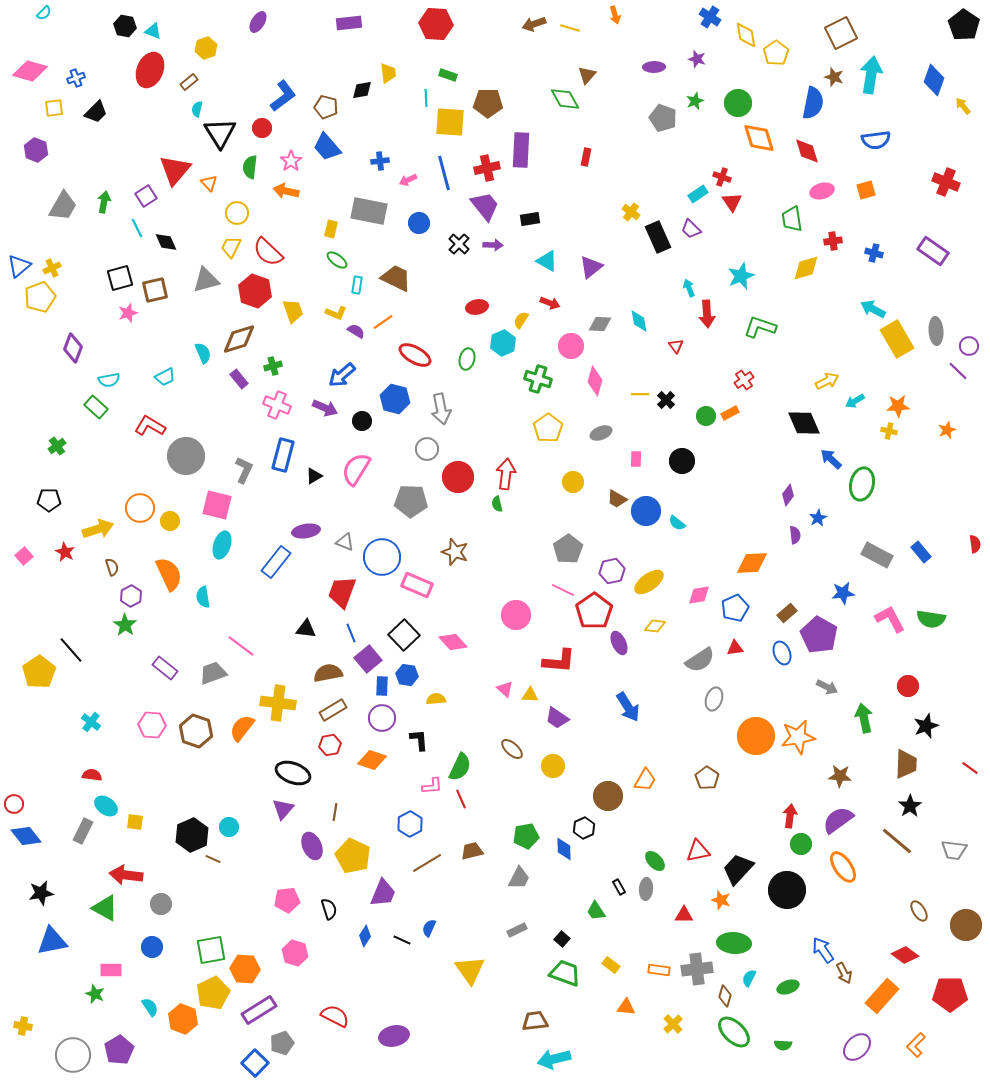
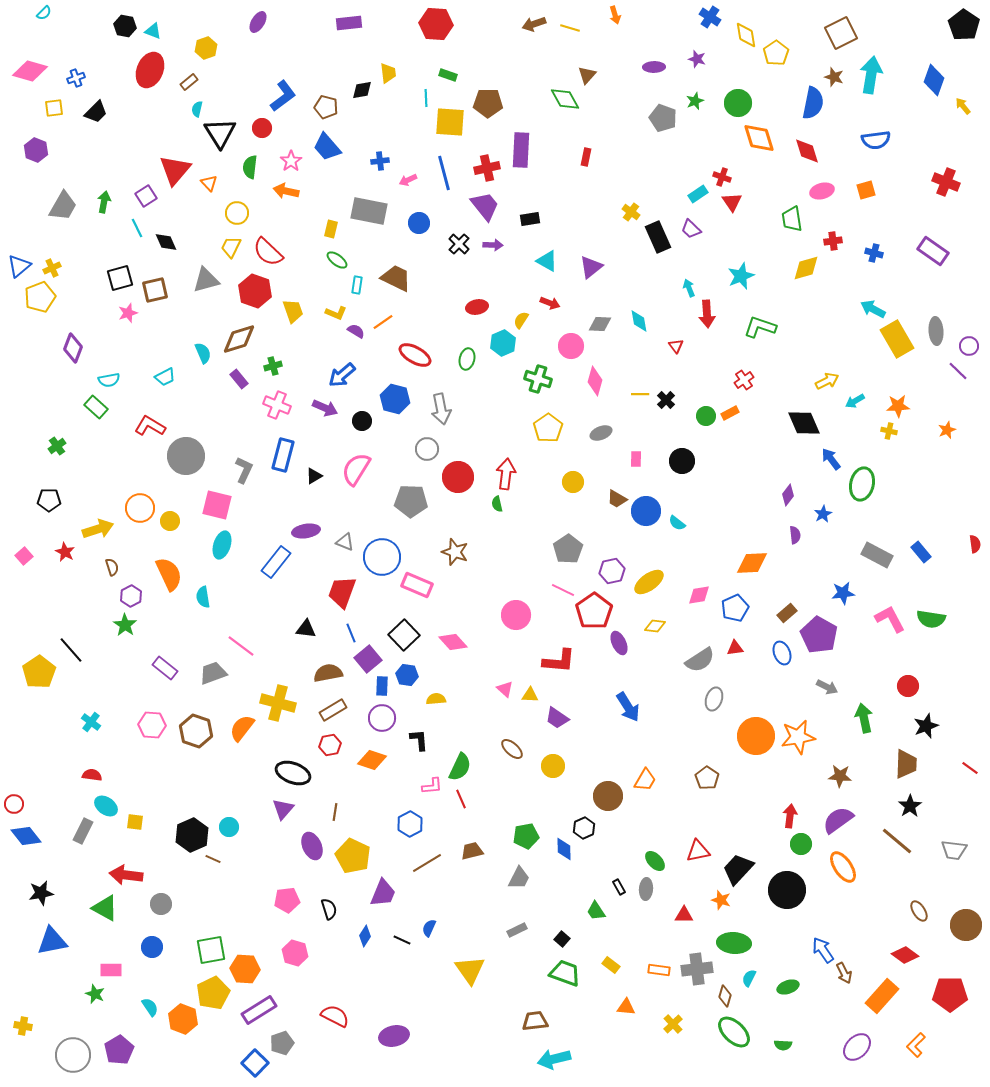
blue arrow at (831, 459): rotated 10 degrees clockwise
blue star at (818, 518): moved 5 px right, 4 px up
yellow cross at (278, 703): rotated 8 degrees clockwise
